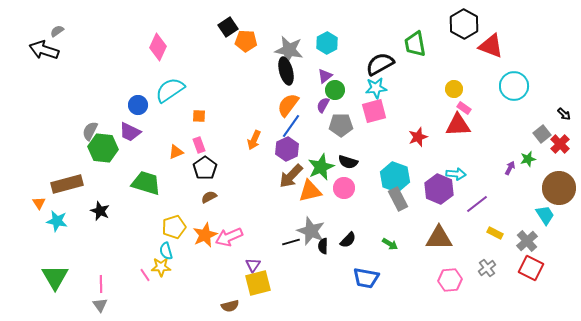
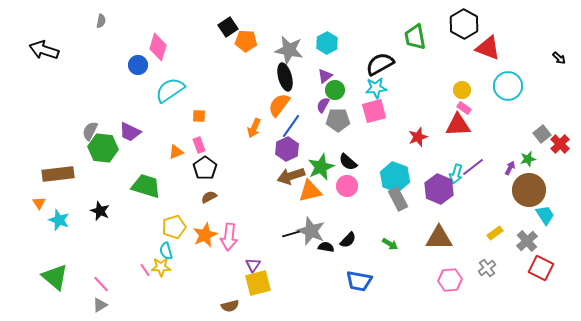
gray semicircle at (57, 31): moved 44 px right, 10 px up; rotated 136 degrees clockwise
green trapezoid at (415, 44): moved 7 px up
red triangle at (491, 46): moved 3 px left, 2 px down
pink diamond at (158, 47): rotated 8 degrees counterclockwise
black ellipse at (286, 71): moved 1 px left, 6 px down
cyan circle at (514, 86): moved 6 px left
yellow circle at (454, 89): moved 8 px right, 1 px down
blue circle at (138, 105): moved 40 px up
orange semicircle at (288, 105): moved 9 px left
black arrow at (564, 114): moved 5 px left, 56 px up
gray pentagon at (341, 125): moved 3 px left, 5 px up
orange arrow at (254, 140): moved 12 px up
black semicircle at (348, 162): rotated 24 degrees clockwise
cyan arrow at (456, 174): rotated 102 degrees clockwise
brown arrow at (291, 176): rotated 28 degrees clockwise
green trapezoid at (146, 183): moved 3 px down
brown rectangle at (67, 184): moved 9 px left, 10 px up; rotated 8 degrees clockwise
pink circle at (344, 188): moved 3 px right, 2 px up
brown circle at (559, 188): moved 30 px left, 2 px down
purple line at (477, 204): moved 4 px left, 37 px up
cyan star at (57, 221): moved 2 px right, 1 px up; rotated 10 degrees clockwise
yellow rectangle at (495, 233): rotated 63 degrees counterclockwise
pink arrow at (229, 237): rotated 60 degrees counterclockwise
black line at (291, 242): moved 8 px up
black semicircle at (323, 246): moved 3 px right, 1 px down; rotated 98 degrees clockwise
red square at (531, 268): moved 10 px right
pink line at (145, 275): moved 5 px up
green triangle at (55, 277): rotated 20 degrees counterclockwise
blue trapezoid at (366, 278): moved 7 px left, 3 px down
pink line at (101, 284): rotated 42 degrees counterclockwise
gray triangle at (100, 305): rotated 35 degrees clockwise
